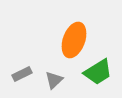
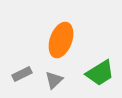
orange ellipse: moved 13 px left
green trapezoid: moved 2 px right, 1 px down
